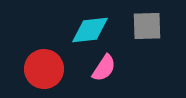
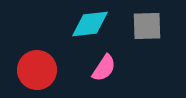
cyan diamond: moved 6 px up
red circle: moved 7 px left, 1 px down
